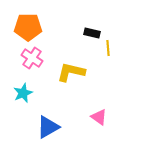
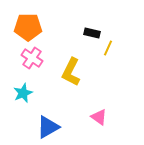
yellow line: rotated 28 degrees clockwise
yellow L-shape: rotated 76 degrees counterclockwise
